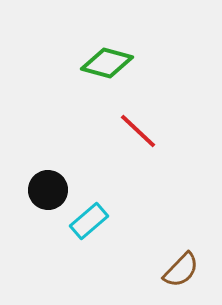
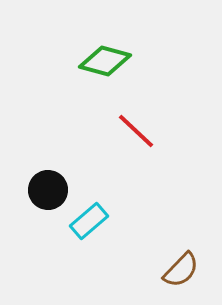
green diamond: moved 2 px left, 2 px up
red line: moved 2 px left
